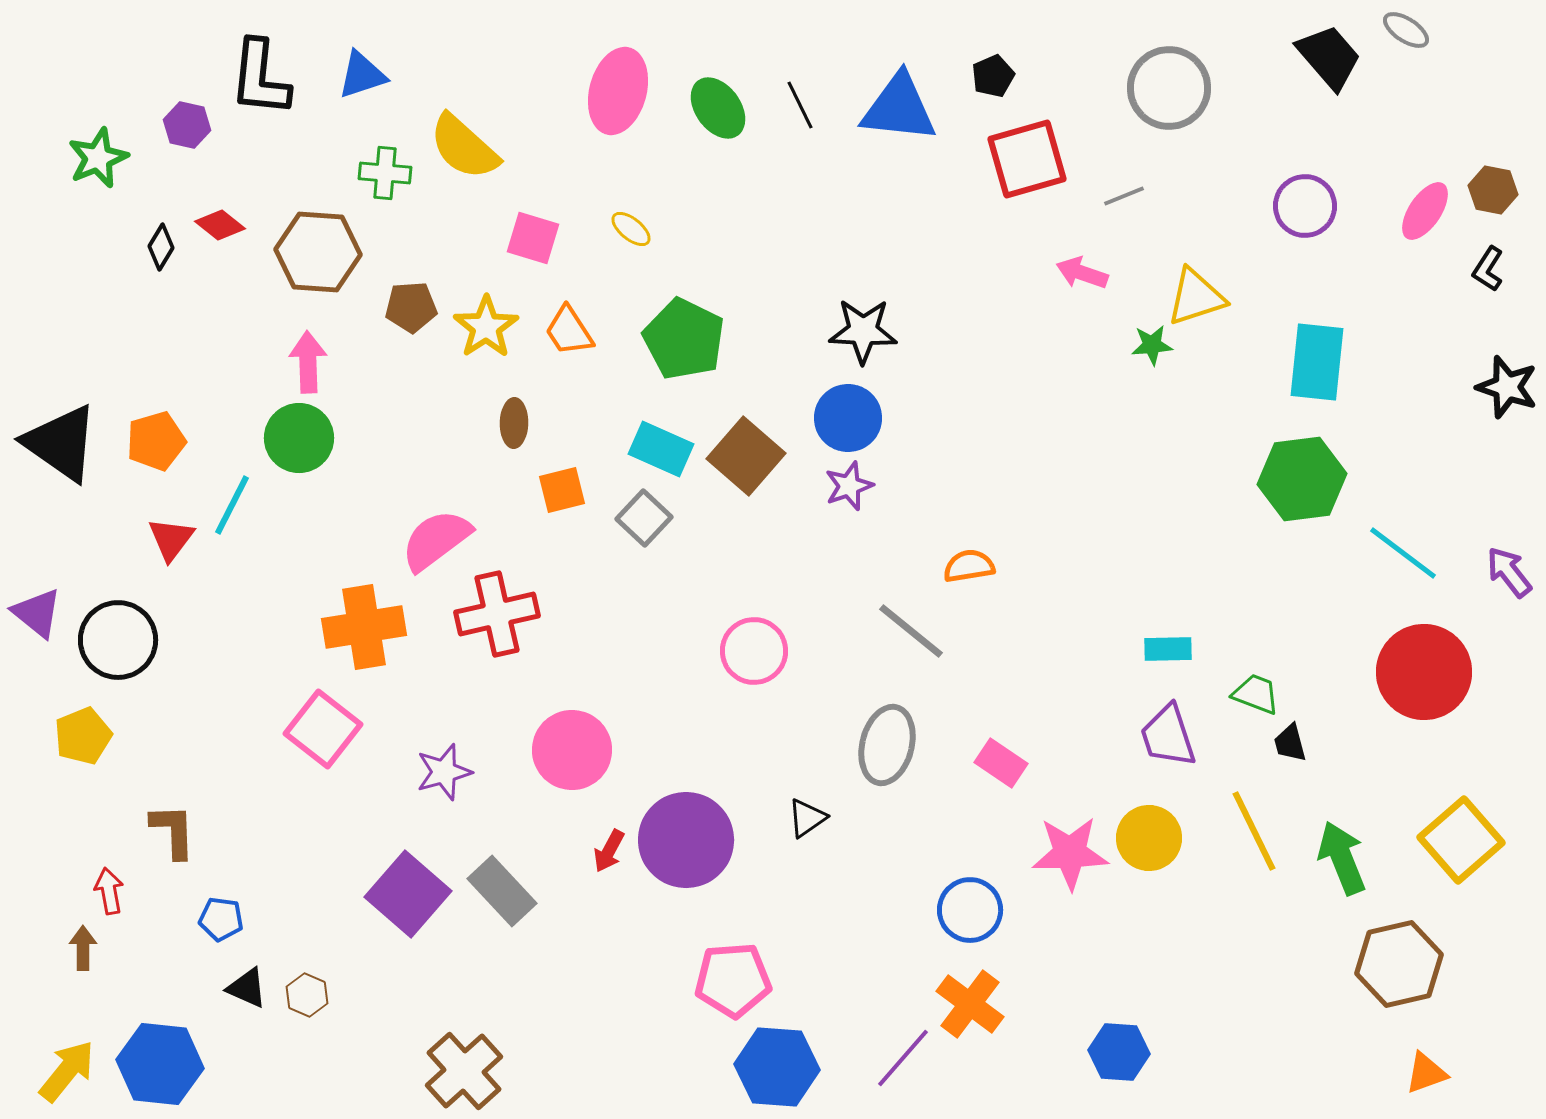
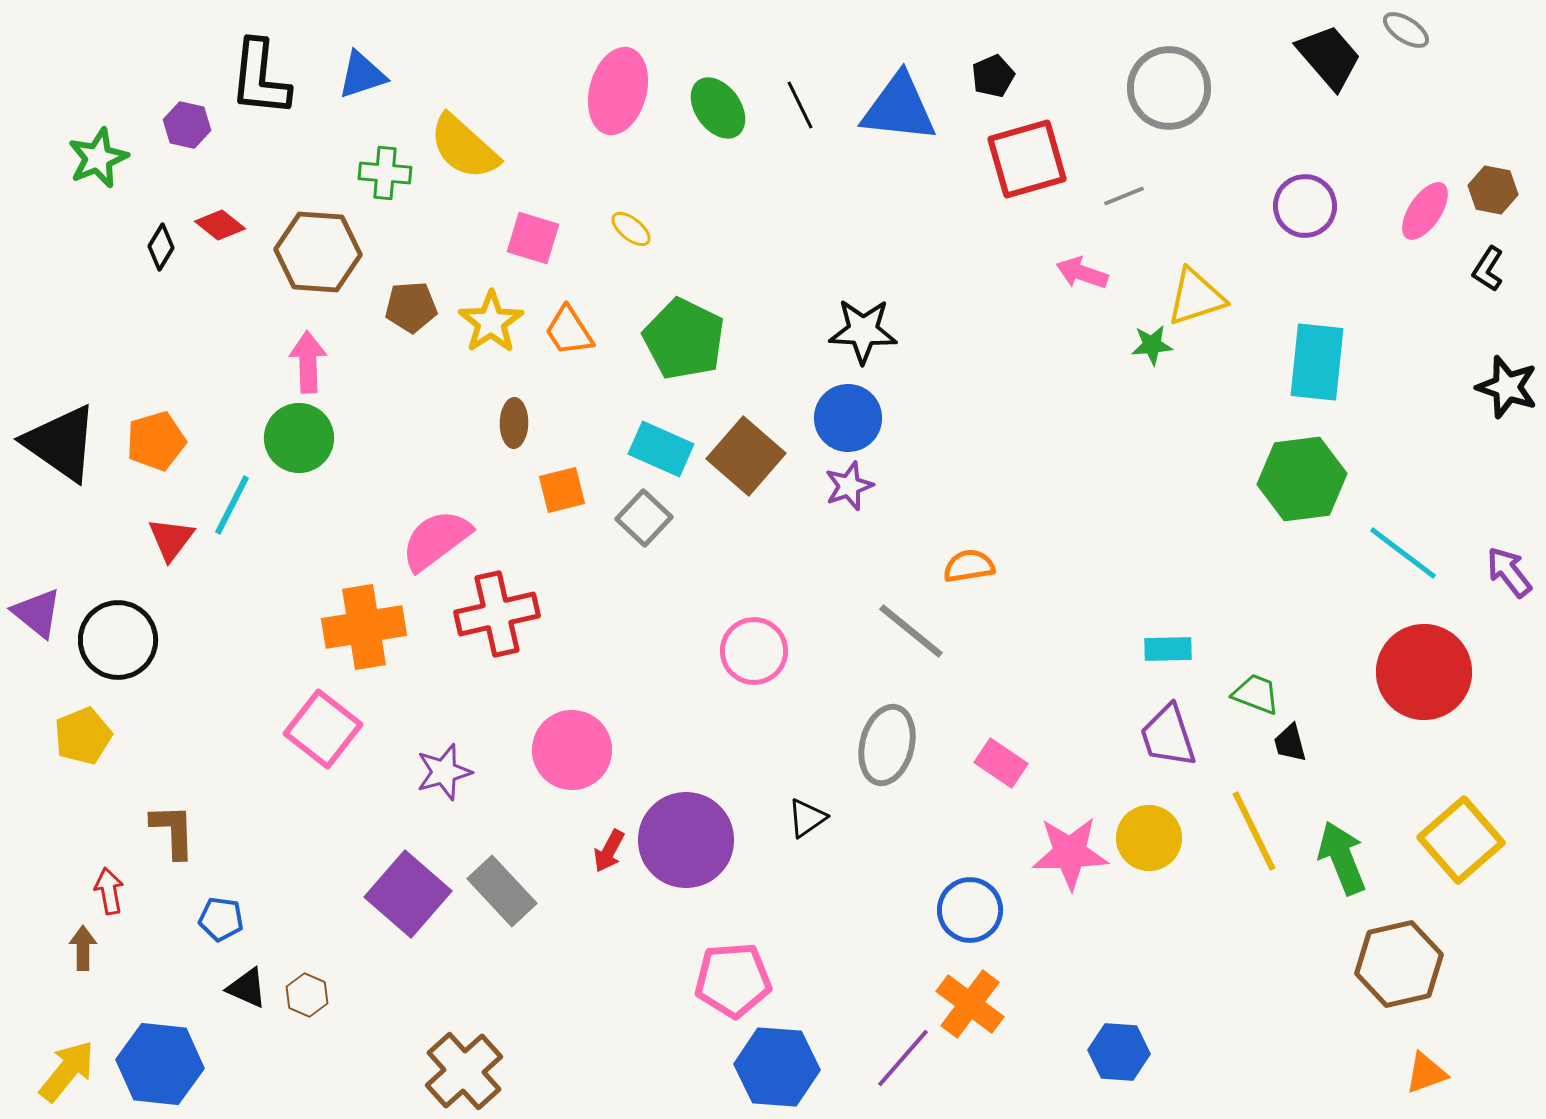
yellow star at (486, 327): moved 5 px right, 5 px up
